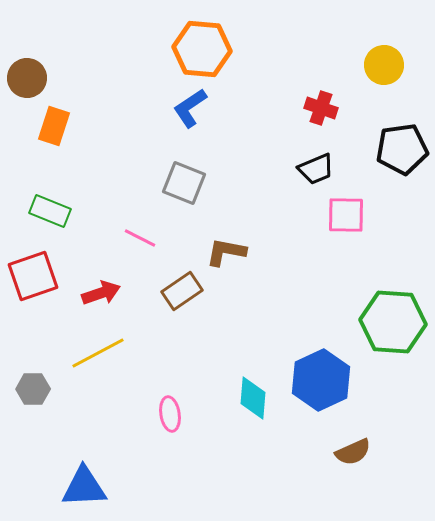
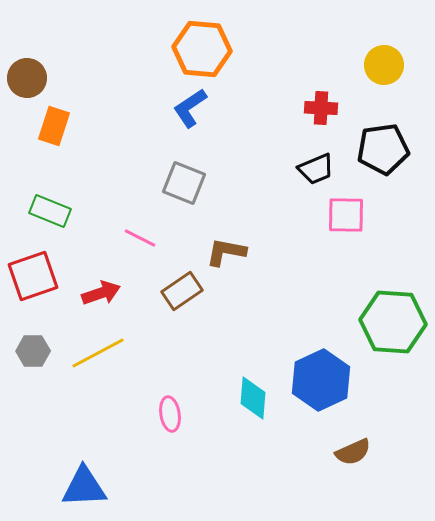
red cross: rotated 16 degrees counterclockwise
black pentagon: moved 19 px left
gray hexagon: moved 38 px up
